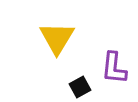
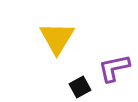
purple L-shape: rotated 72 degrees clockwise
